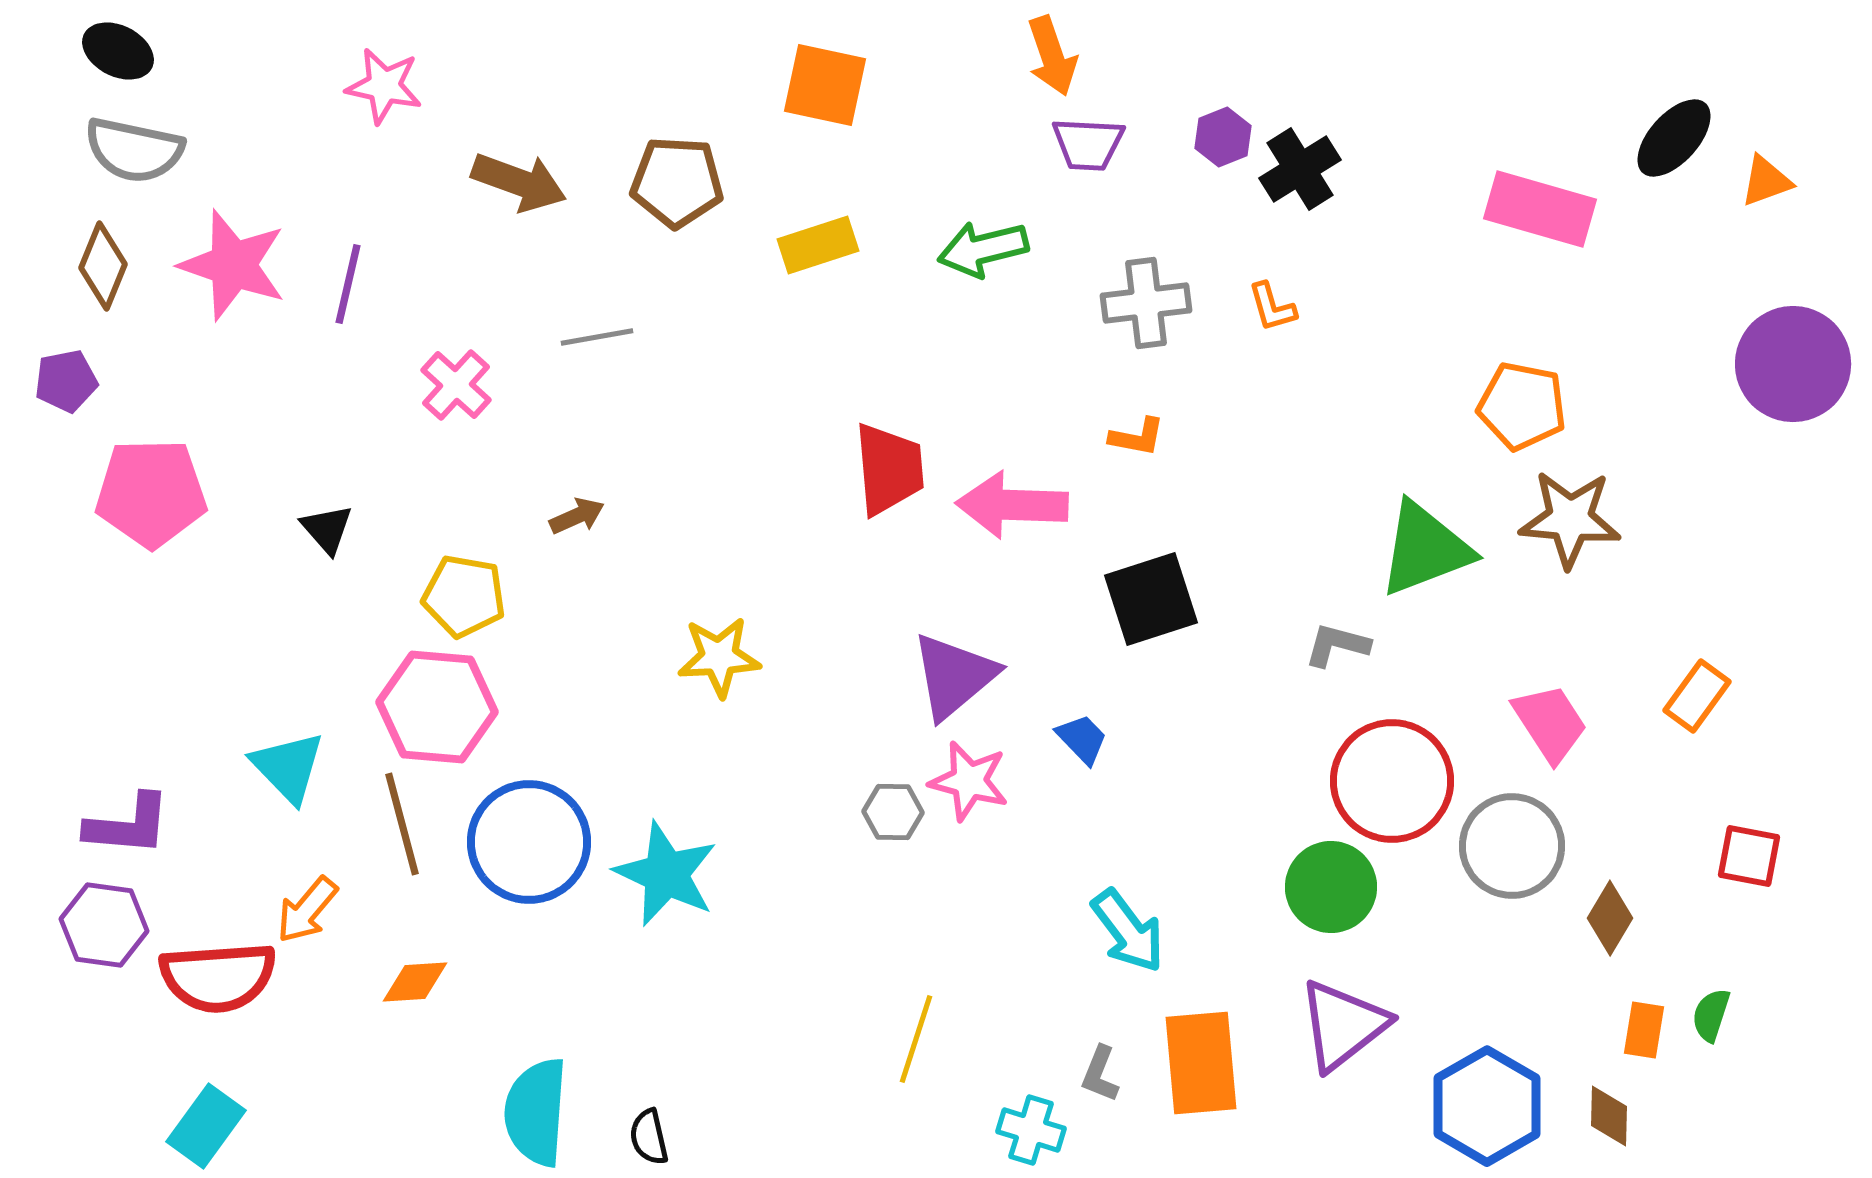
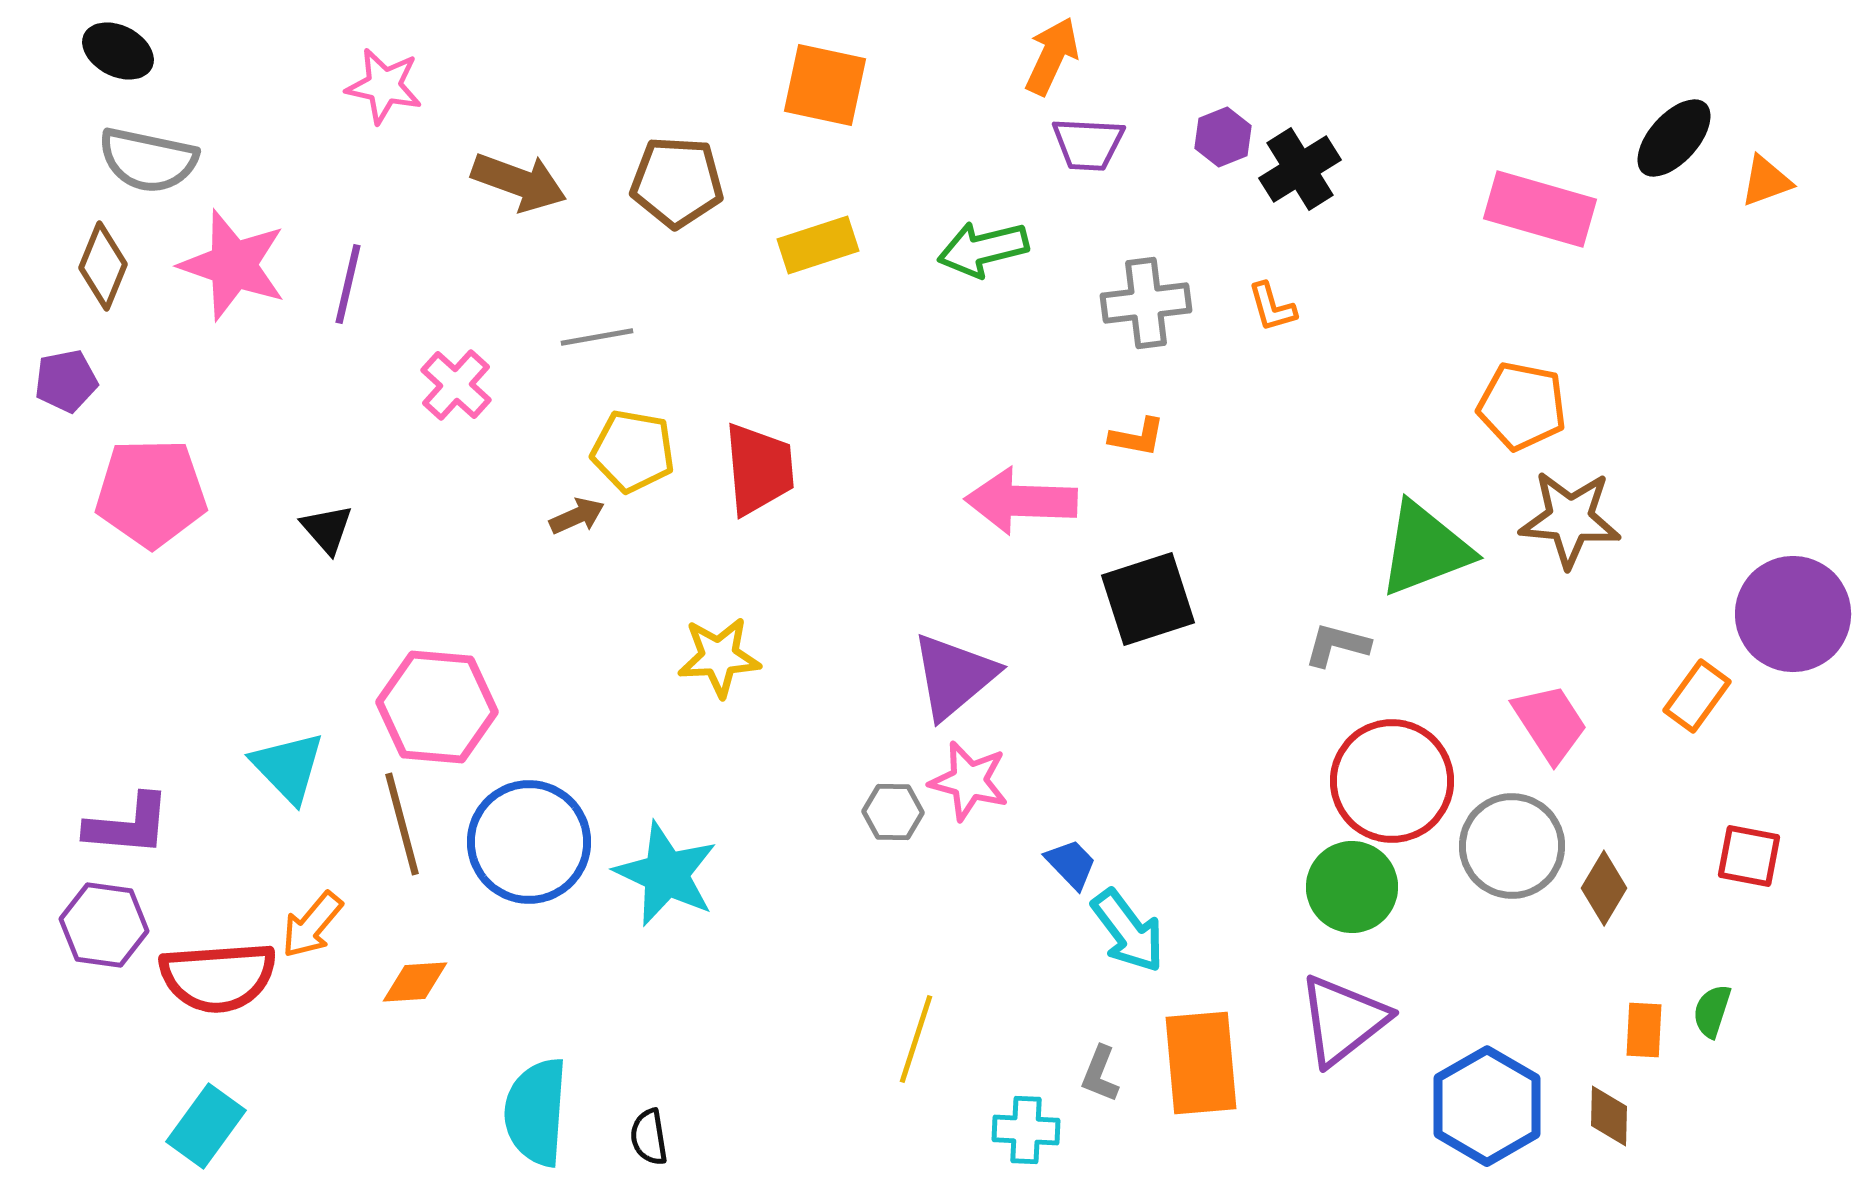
orange arrow at (1052, 56): rotated 136 degrees counterclockwise
gray semicircle at (134, 150): moved 14 px right, 10 px down
purple circle at (1793, 364): moved 250 px down
red trapezoid at (889, 469): moved 130 px left
pink arrow at (1012, 505): moved 9 px right, 4 px up
yellow pentagon at (464, 596): moved 169 px right, 145 px up
black square at (1151, 599): moved 3 px left
blue trapezoid at (1082, 739): moved 11 px left, 125 px down
green circle at (1331, 887): moved 21 px right
orange arrow at (307, 910): moved 5 px right, 15 px down
brown diamond at (1610, 918): moved 6 px left, 30 px up
green semicircle at (1711, 1015): moved 1 px right, 4 px up
purple triangle at (1343, 1025): moved 5 px up
orange rectangle at (1644, 1030): rotated 6 degrees counterclockwise
cyan cross at (1031, 1130): moved 5 px left; rotated 14 degrees counterclockwise
black semicircle at (649, 1137): rotated 4 degrees clockwise
